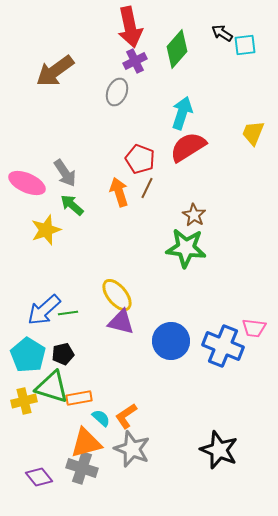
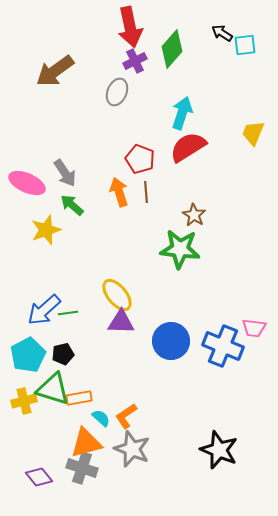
green diamond: moved 5 px left
brown line: moved 1 px left, 4 px down; rotated 30 degrees counterclockwise
green star: moved 6 px left, 1 px down
purple triangle: rotated 12 degrees counterclockwise
cyan pentagon: rotated 12 degrees clockwise
green triangle: moved 1 px right, 2 px down
